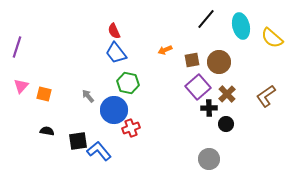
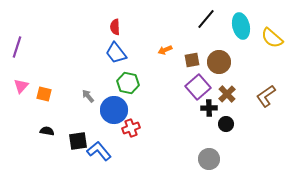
red semicircle: moved 1 px right, 4 px up; rotated 21 degrees clockwise
